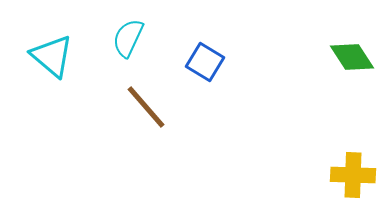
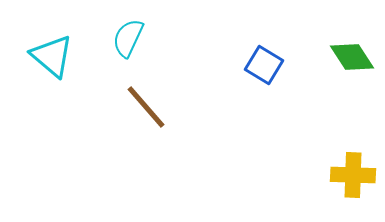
blue square: moved 59 px right, 3 px down
